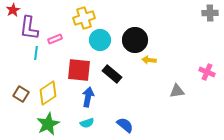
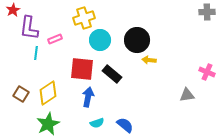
gray cross: moved 3 px left, 1 px up
black circle: moved 2 px right
red square: moved 3 px right, 1 px up
gray triangle: moved 10 px right, 4 px down
cyan semicircle: moved 10 px right
